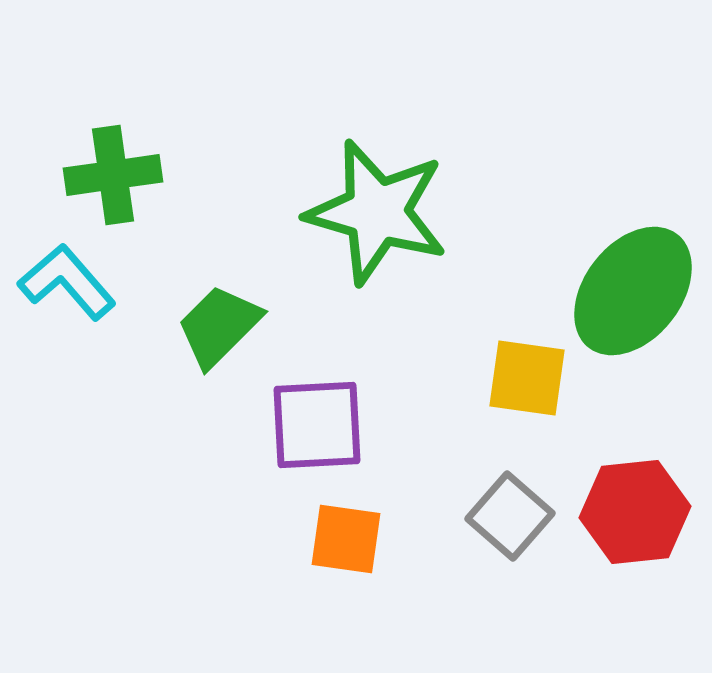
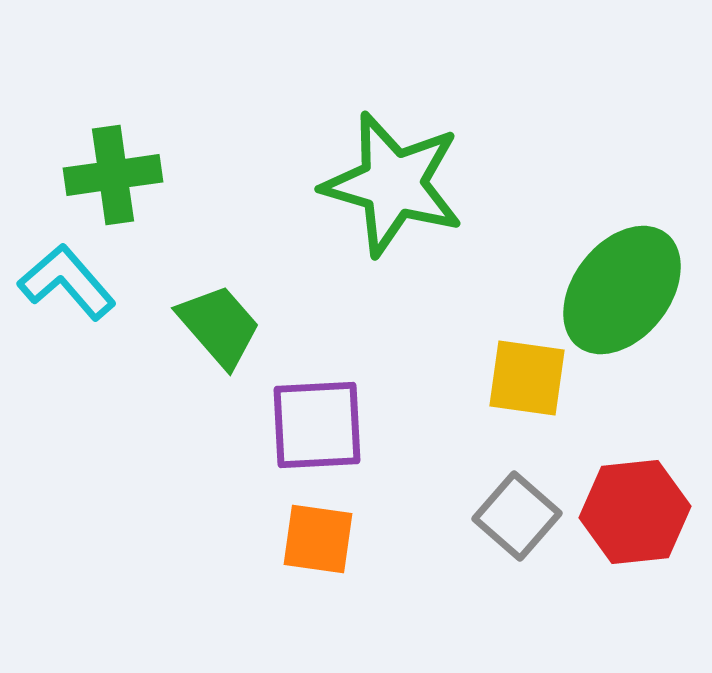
green star: moved 16 px right, 28 px up
green ellipse: moved 11 px left, 1 px up
green trapezoid: rotated 94 degrees clockwise
gray square: moved 7 px right
orange square: moved 28 px left
